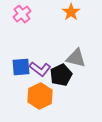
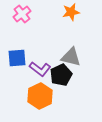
orange star: rotated 24 degrees clockwise
gray triangle: moved 5 px left, 1 px up
blue square: moved 4 px left, 9 px up
